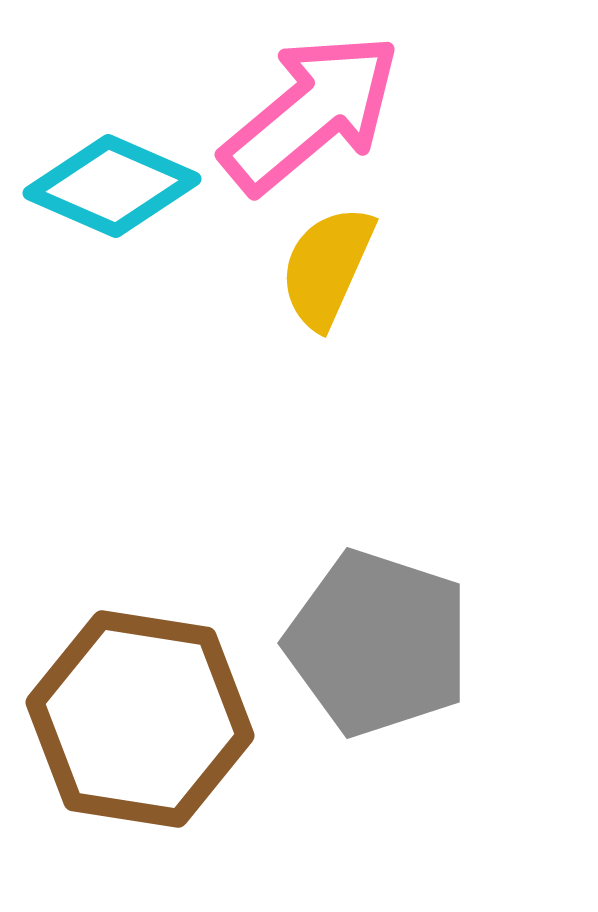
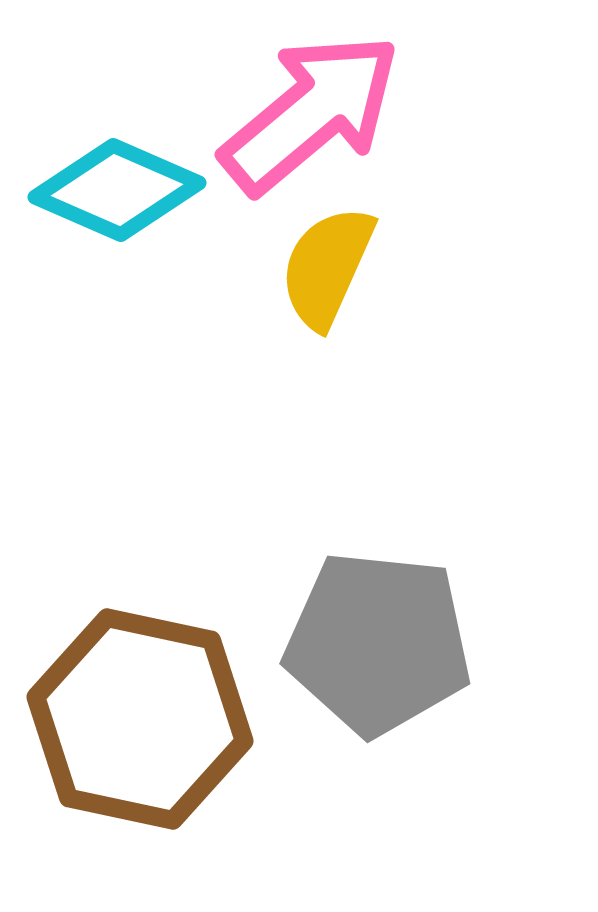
cyan diamond: moved 5 px right, 4 px down
gray pentagon: rotated 12 degrees counterclockwise
brown hexagon: rotated 3 degrees clockwise
